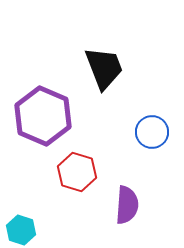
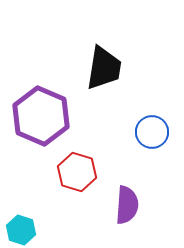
black trapezoid: rotated 30 degrees clockwise
purple hexagon: moved 2 px left
